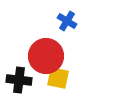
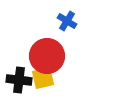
red circle: moved 1 px right
yellow square: moved 15 px left; rotated 25 degrees counterclockwise
